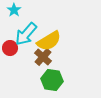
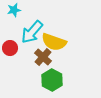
cyan star: rotated 24 degrees clockwise
cyan arrow: moved 6 px right, 2 px up
yellow semicircle: moved 5 px right, 1 px down; rotated 50 degrees clockwise
green hexagon: rotated 20 degrees clockwise
